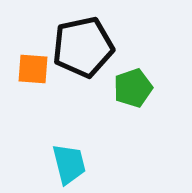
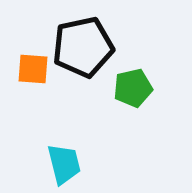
green pentagon: rotated 6 degrees clockwise
cyan trapezoid: moved 5 px left
